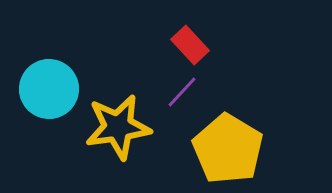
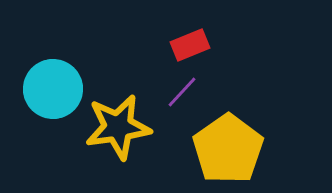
red rectangle: rotated 69 degrees counterclockwise
cyan circle: moved 4 px right
yellow pentagon: rotated 6 degrees clockwise
